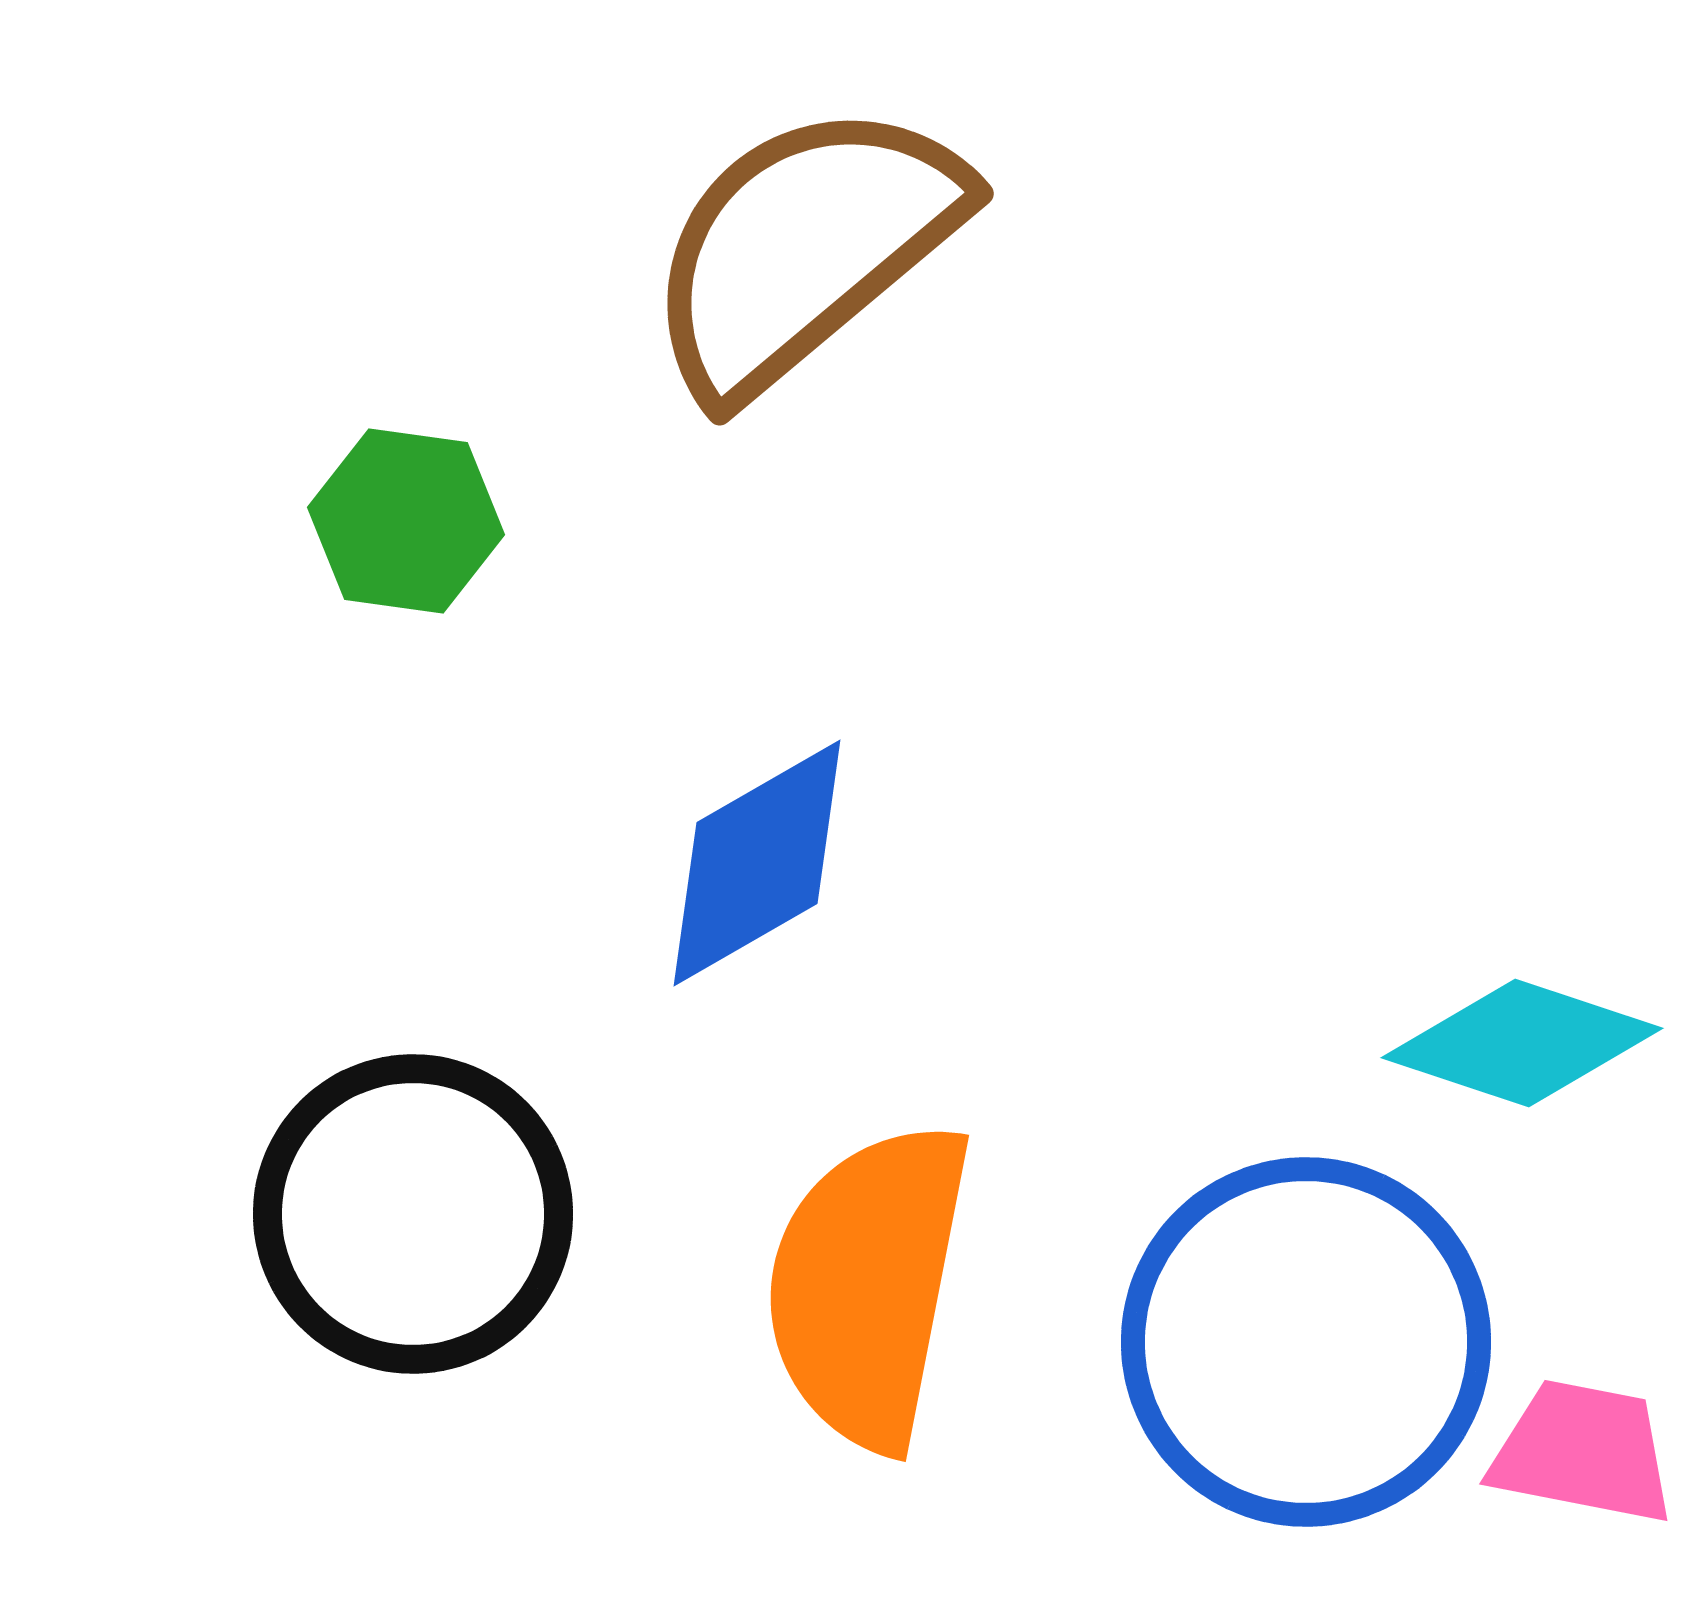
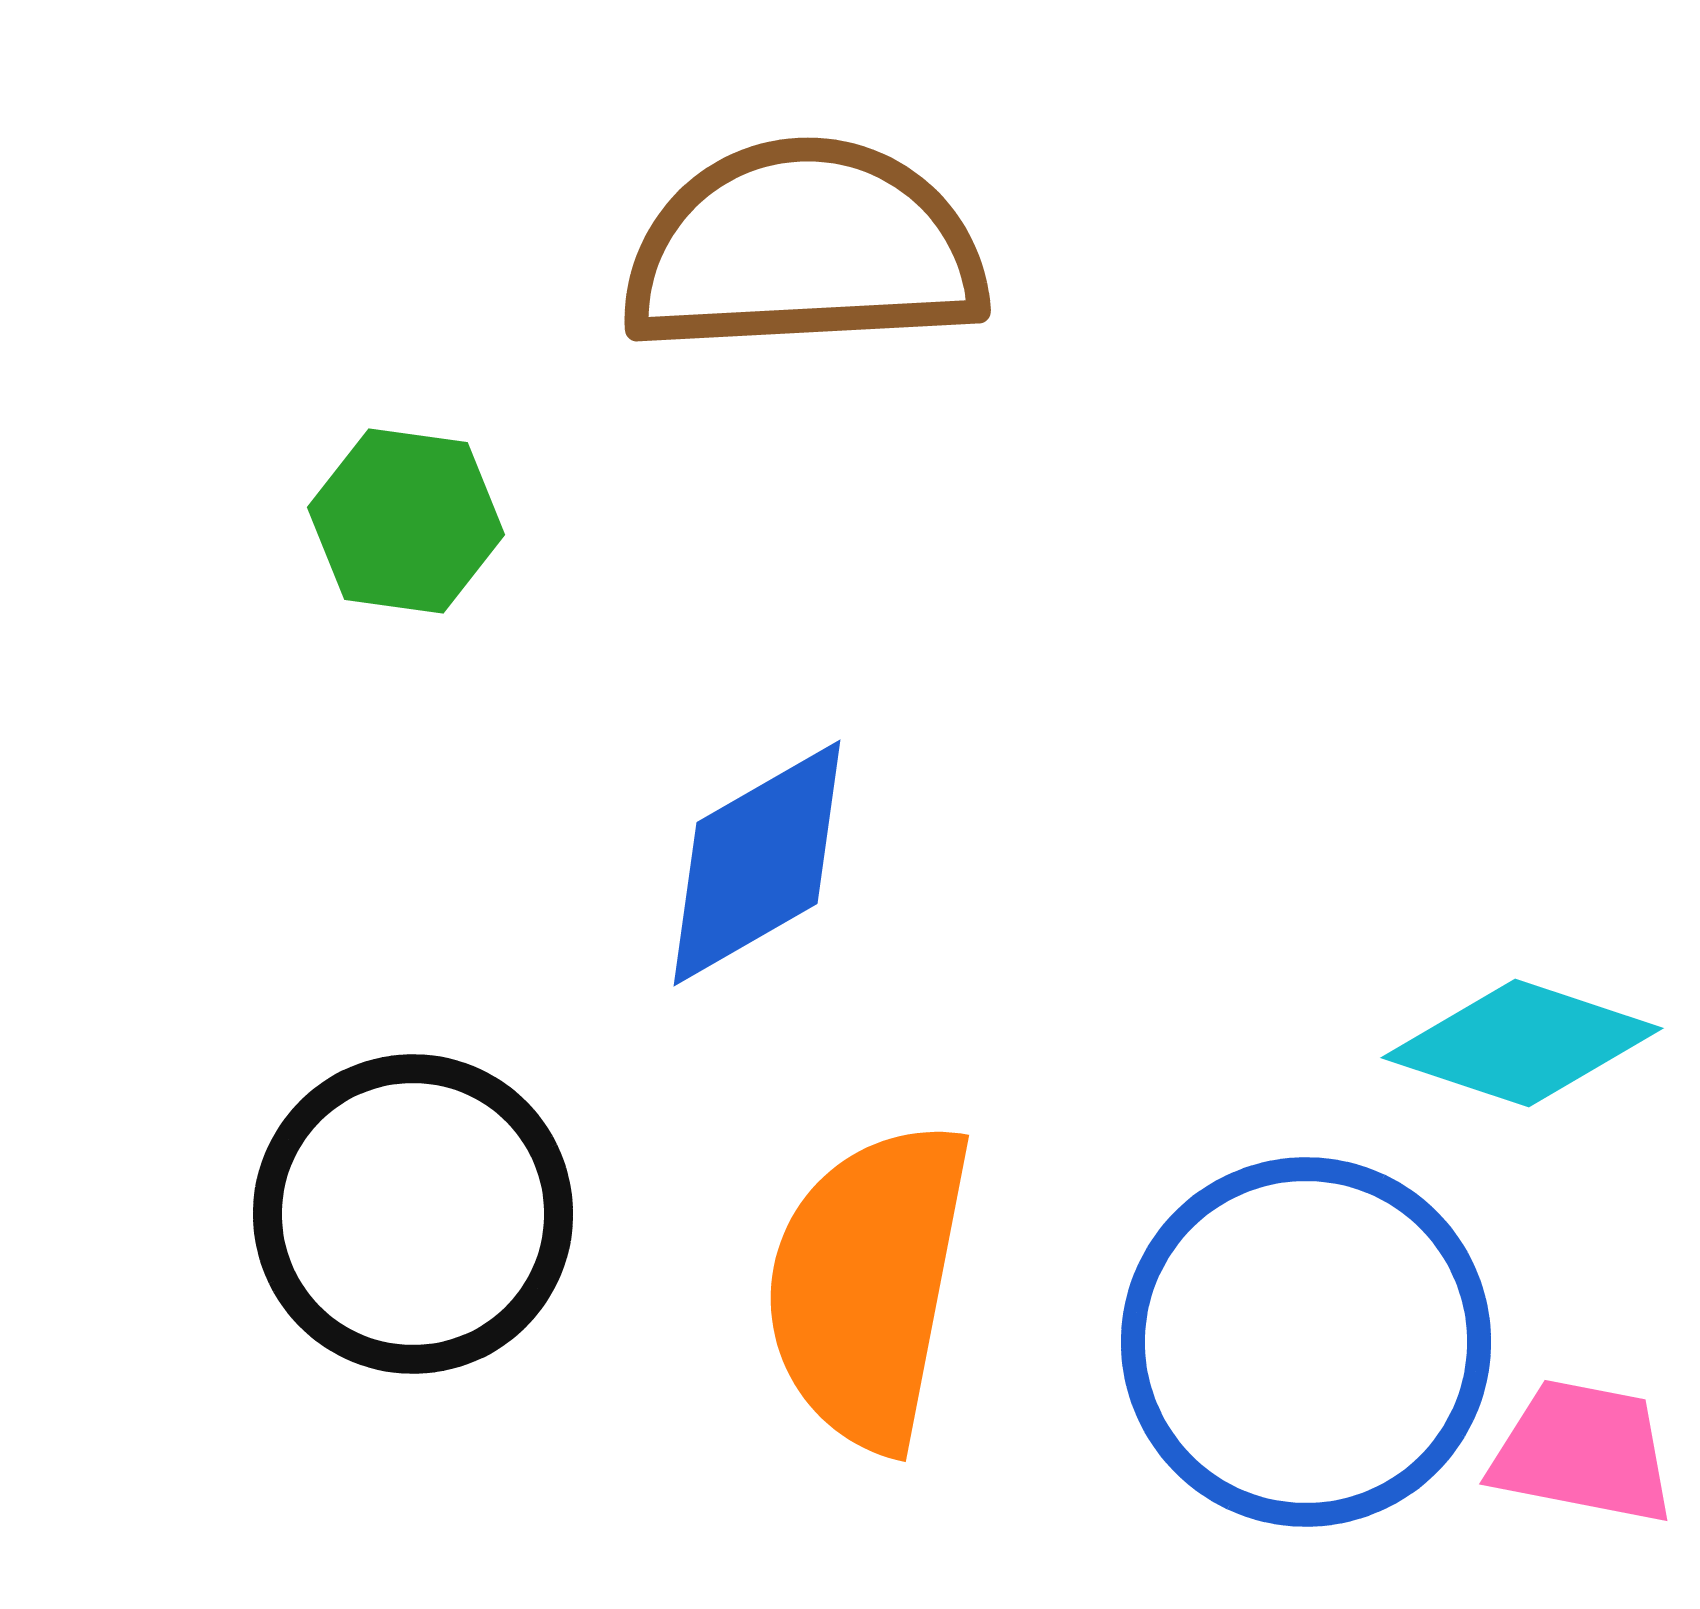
brown semicircle: rotated 37 degrees clockwise
